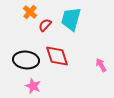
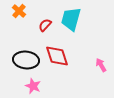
orange cross: moved 11 px left, 1 px up
